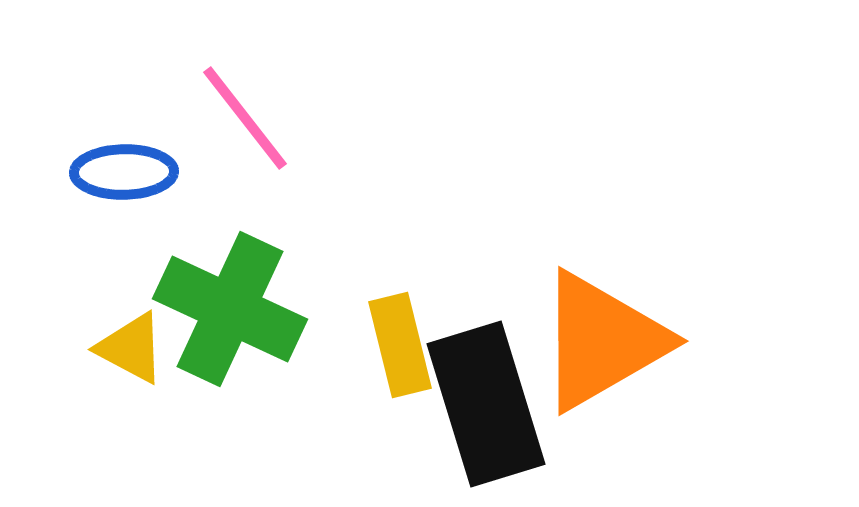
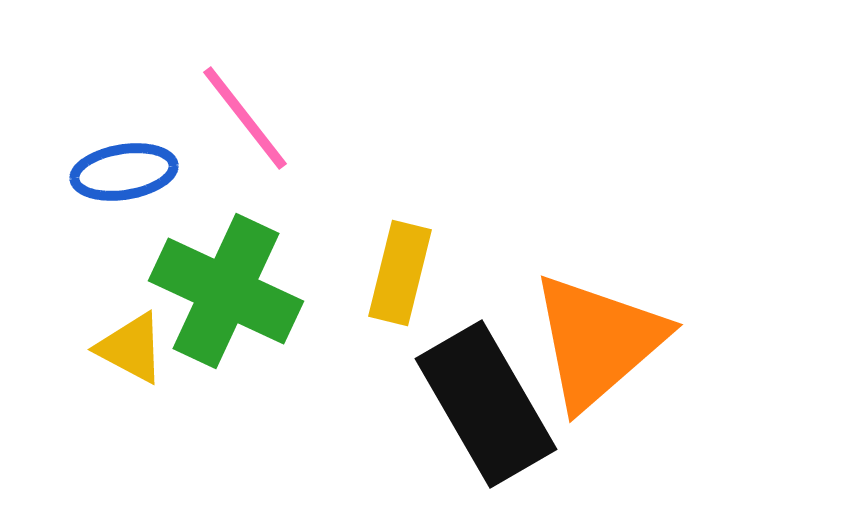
blue ellipse: rotated 8 degrees counterclockwise
green cross: moved 4 px left, 18 px up
orange triangle: moved 4 px left; rotated 11 degrees counterclockwise
yellow rectangle: moved 72 px up; rotated 28 degrees clockwise
black rectangle: rotated 13 degrees counterclockwise
